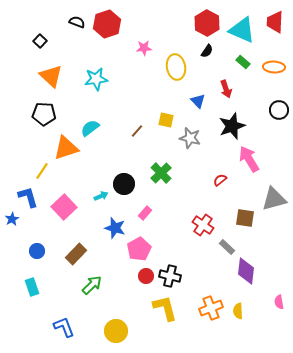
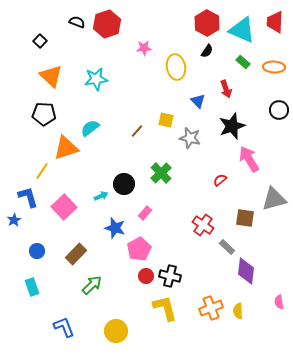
blue star at (12, 219): moved 2 px right, 1 px down
